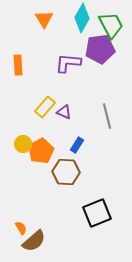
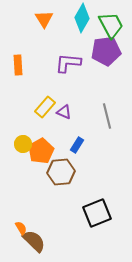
purple pentagon: moved 6 px right, 2 px down
brown hexagon: moved 5 px left; rotated 8 degrees counterclockwise
brown semicircle: rotated 95 degrees counterclockwise
